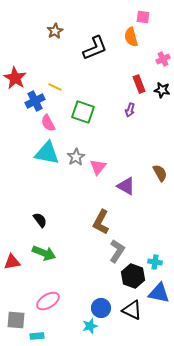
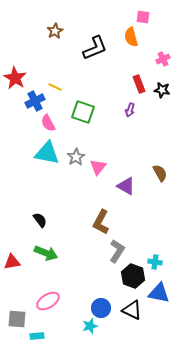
green arrow: moved 2 px right
gray square: moved 1 px right, 1 px up
